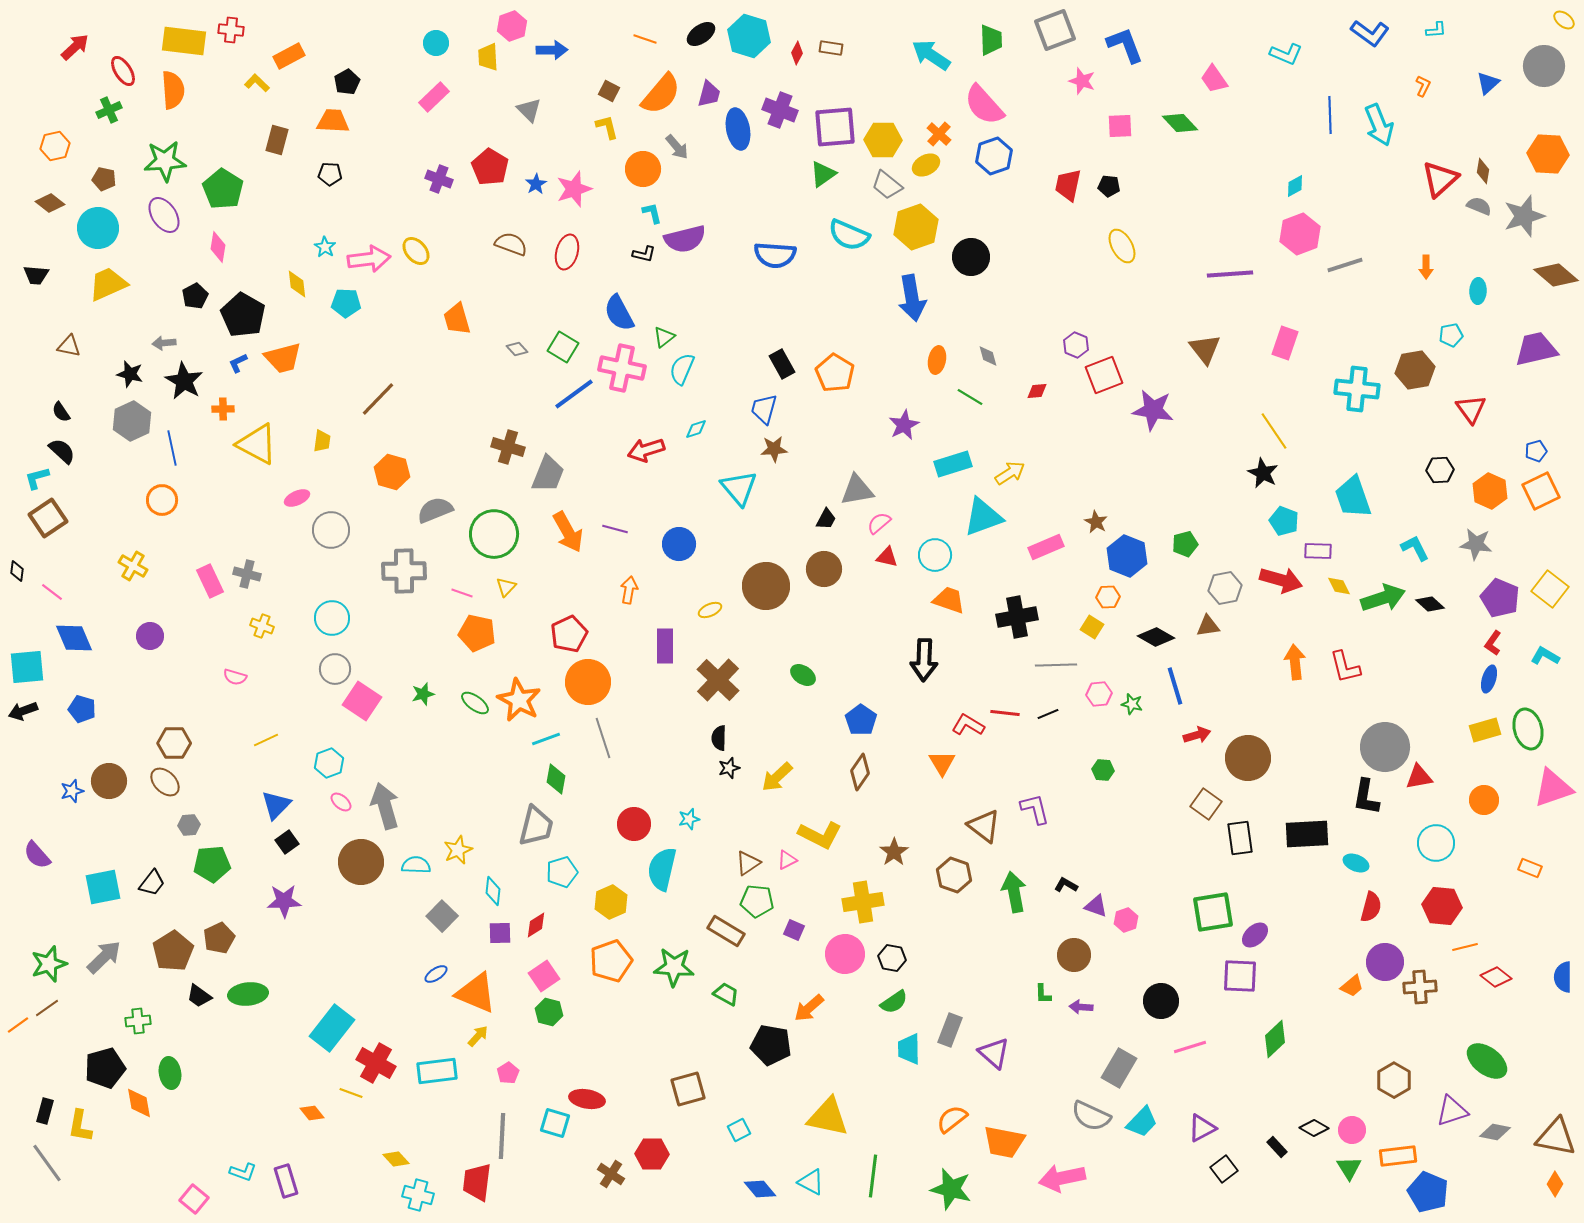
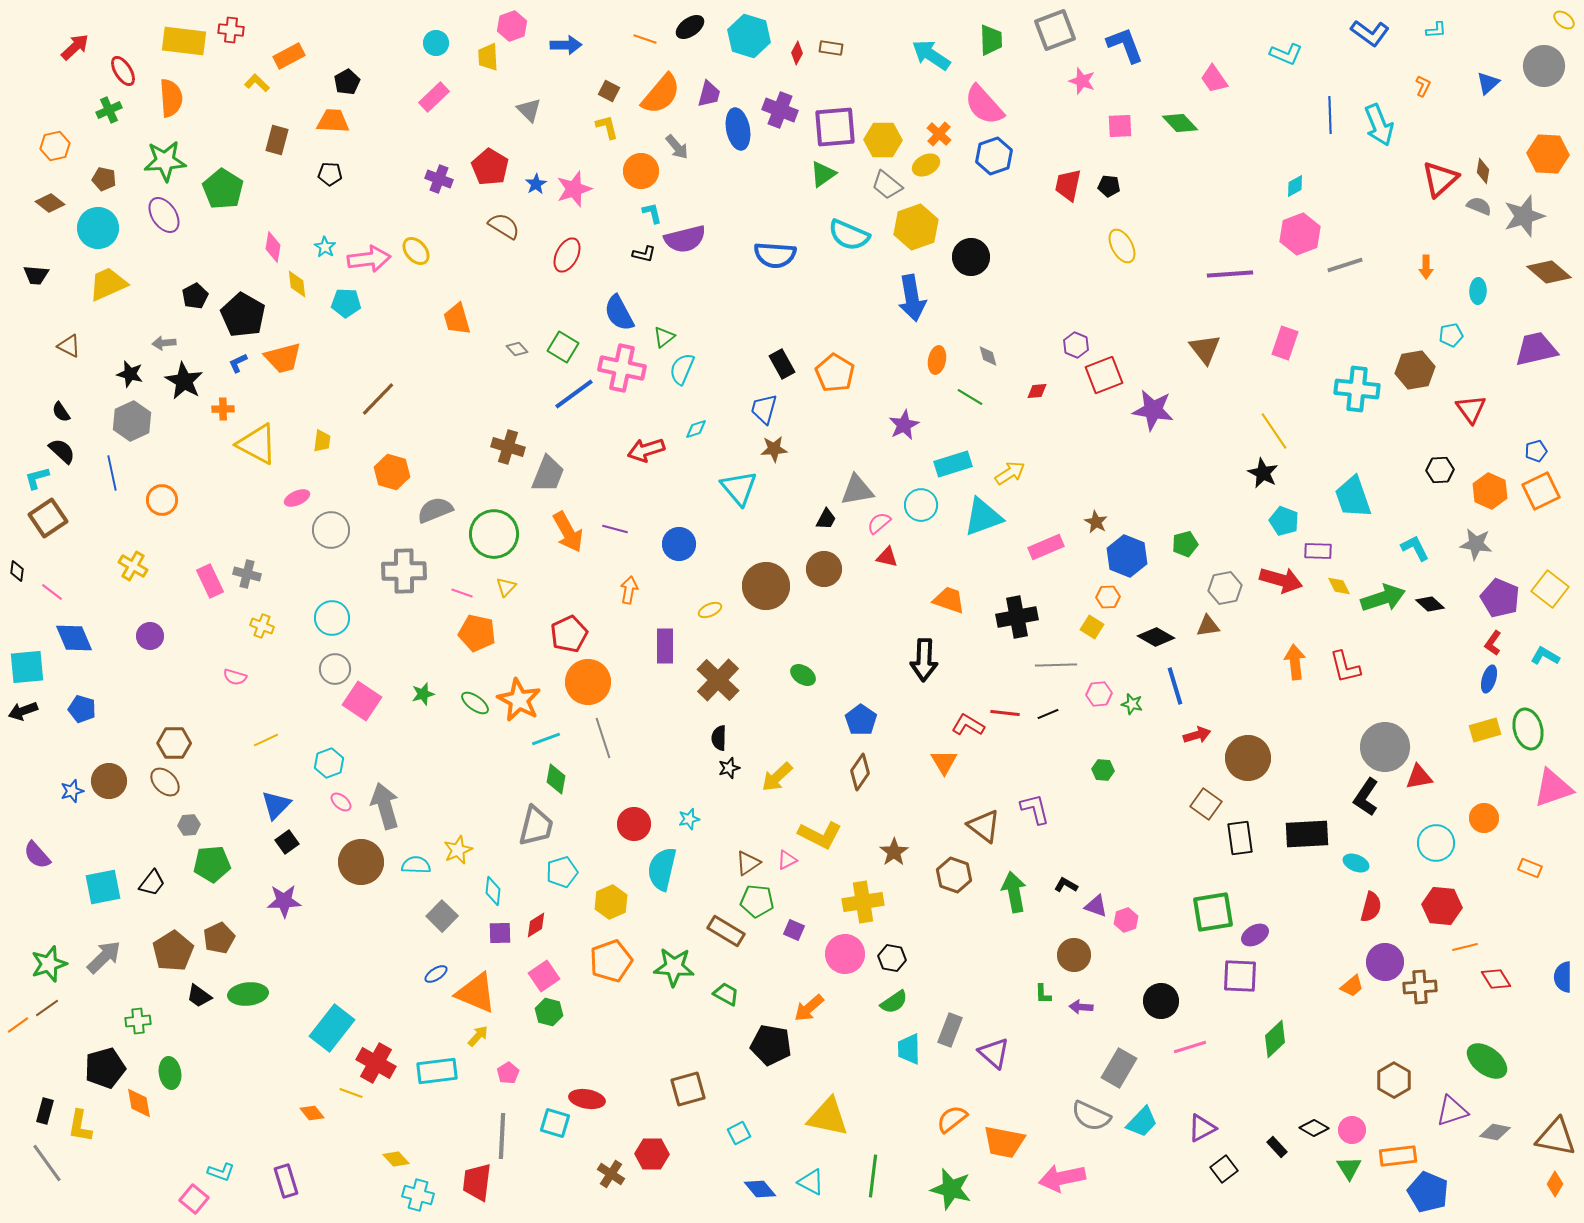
black ellipse at (701, 34): moved 11 px left, 7 px up
blue arrow at (552, 50): moved 14 px right, 5 px up
orange semicircle at (173, 90): moved 2 px left, 8 px down
orange circle at (643, 169): moved 2 px left, 2 px down
brown semicircle at (511, 244): moved 7 px left, 18 px up; rotated 12 degrees clockwise
pink diamond at (218, 247): moved 55 px right
red ellipse at (567, 252): moved 3 px down; rotated 12 degrees clockwise
brown diamond at (1556, 275): moved 7 px left, 3 px up
brown triangle at (69, 346): rotated 15 degrees clockwise
blue line at (172, 448): moved 60 px left, 25 px down
cyan circle at (935, 555): moved 14 px left, 50 px up
orange triangle at (942, 763): moved 2 px right, 1 px up
black L-shape at (1366, 797): rotated 24 degrees clockwise
orange circle at (1484, 800): moved 18 px down
purple ellipse at (1255, 935): rotated 12 degrees clockwise
red diamond at (1496, 977): moved 2 px down; rotated 20 degrees clockwise
cyan square at (739, 1130): moved 3 px down
cyan L-shape at (243, 1172): moved 22 px left
